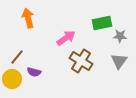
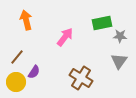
orange arrow: moved 2 px left, 2 px down
pink arrow: moved 1 px left, 1 px up; rotated 18 degrees counterclockwise
brown cross: moved 17 px down
purple semicircle: rotated 72 degrees counterclockwise
yellow circle: moved 4 px right, 3 px down
